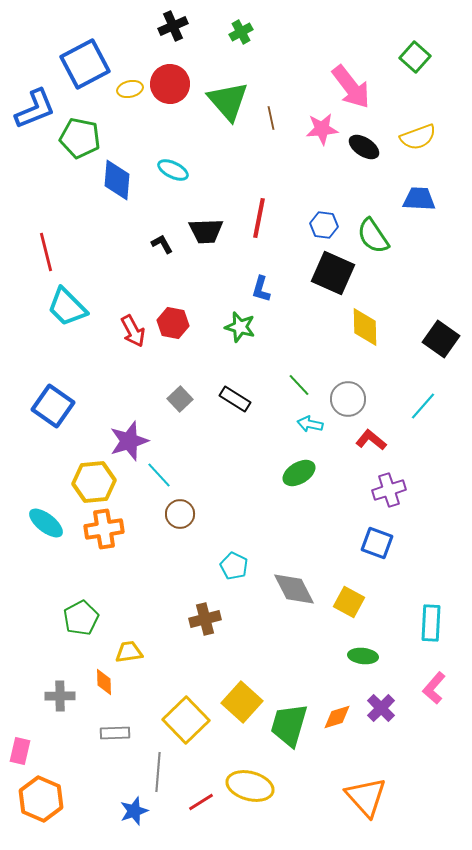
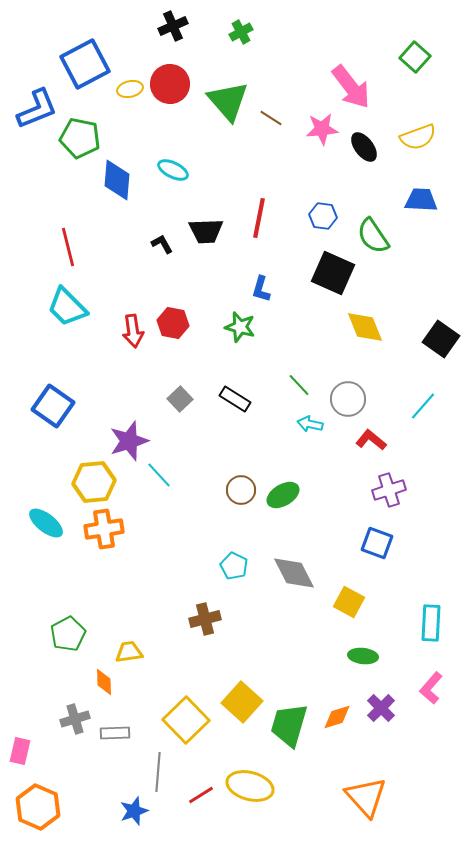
blue L-shape at (35, 109): moved 2 px right
brown line at (271, 118): rotated 45 degrees counterclockwise
black ellipse at (364, 147): rotated 20 degrees clockwise
blue trapezoid at (419, 199): moved 2 px right, 1 px down
blue hexagon at (324, 225): moved 1 px left, 9 px up
red line at (46, 252): moved 22 px right, 5 px up
yellow diamond at (365, 327): rotated 21 degrees counterclockwise
red arrow at (133, 331): rotated 20 degrees clockwise
green ellipse at (299, 473): moved 16 px left, 22 px down
brown circle at (180, 514): moved 61 px right, 24 px up
gray diamond at (294, 589): moved 16 px up
green pentagon at (81, 618): moved 13 px left, 16 px down
pink L-shape at (434, 688): moved 3 px left
gray cross at (60, 696): moved 15 px right, 23 px down; rotated 16 degrees counterclockwise
orange hexagon at (41, 799): moved 3 px left, 8 px down
red line at (201, 802): moved 7 px up
